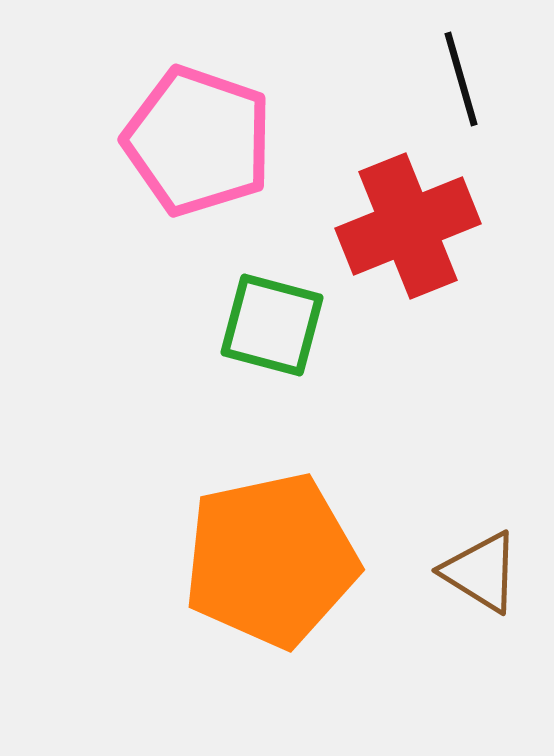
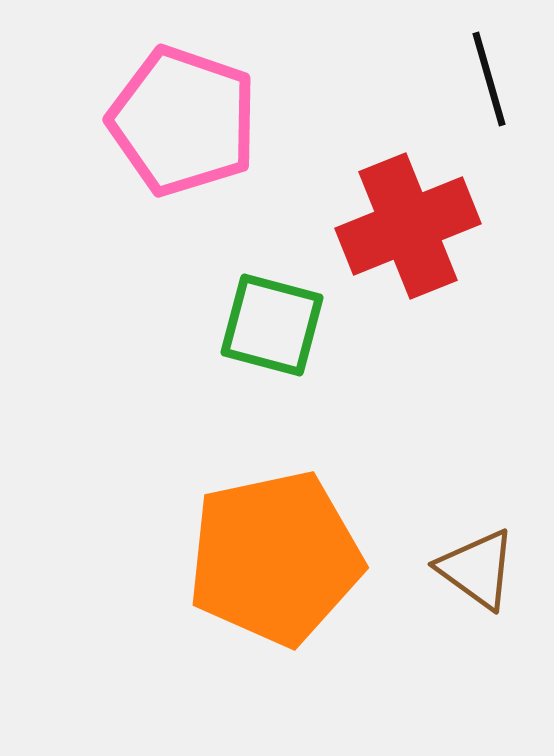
black line: moved 28 px right
pink pentagon: moved 15 px left, 20 px up
orange pentagon: moved 4 px right, 2 px up
brown triangle: moved 4 px left, 3 px up; rotated 4 degrees clockwise
